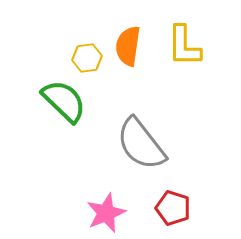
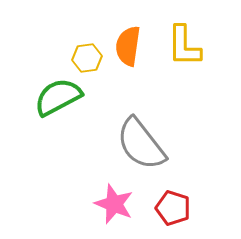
green semicircle: moved 6 px left, 4 px up; rotated 72 degrees counterclockwise
pink star: moved 8 px right, 9 px up; rotated 27 degrees counterclockwise
